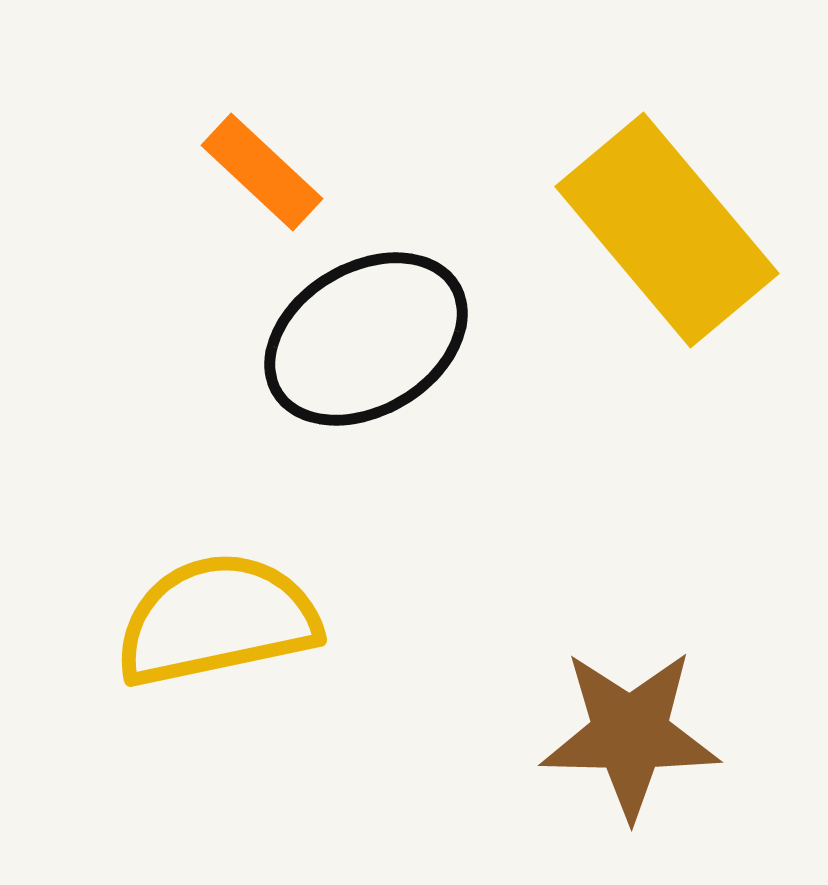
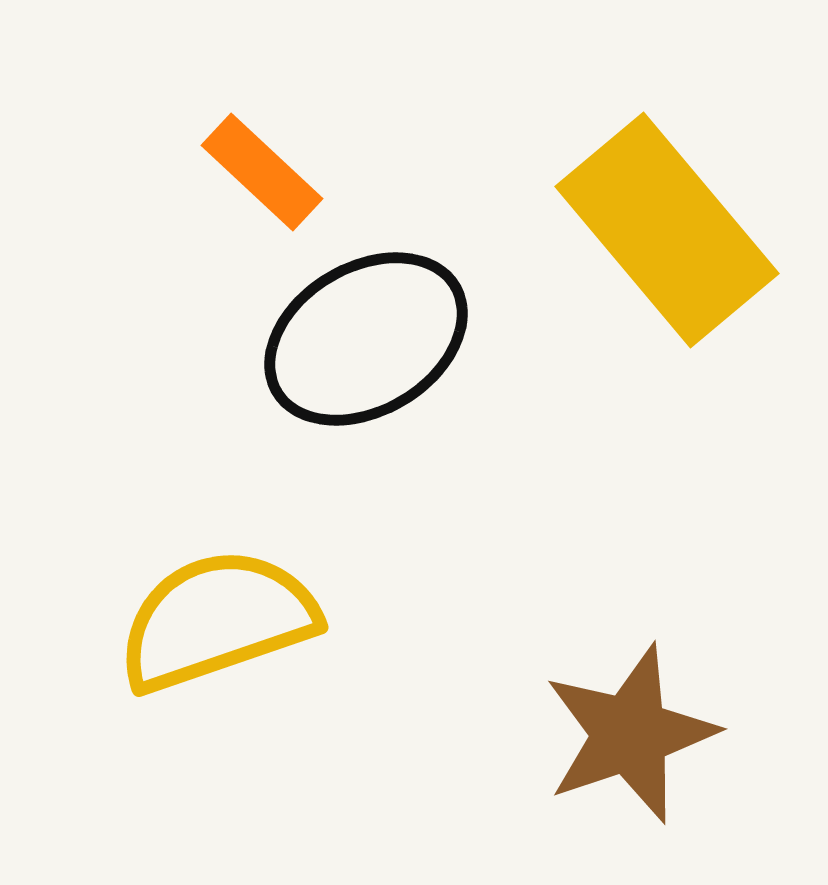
yellow semicircle: rotated 7 degrees counterclockwise
brown star: rotated 20 degrees counterclockwise
